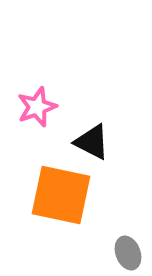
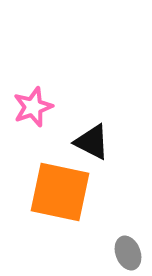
pink star: moved 4 px left
orange square: moved 1 px left, 3 px up
